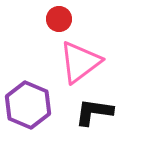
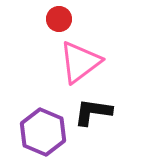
purple hexagon: moved 15 px right, 27 px down
black L-shape: moved 1 px left
